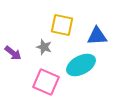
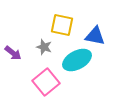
blue triangle: moved 2 px left; rotated 15 degrees clockwise
cyan ellipse: moved 4 px left, 5 px up
pink square: rotated 28 degrees clockwise
